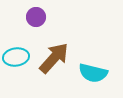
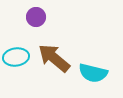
brown arrow: rotated 92 degrees counterclockwise
